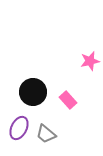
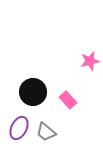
gray trapezoid: moved 2 px up
